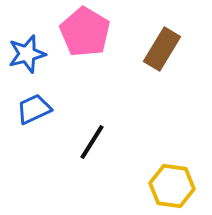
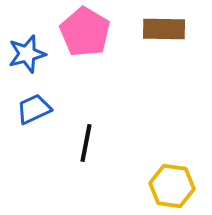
brown rectangle: moved 2 px right, 20 px up; rotated 60 degrees clockwise
black line: moved 6 px left, 1 px down; rotated 21 degrees counterclockwise
